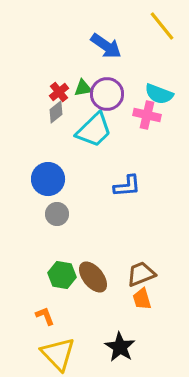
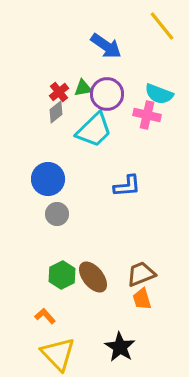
green hexagon: rotated 24 degrees clockwise
orange L-shape: rotated 20 degrees counterclockwise
